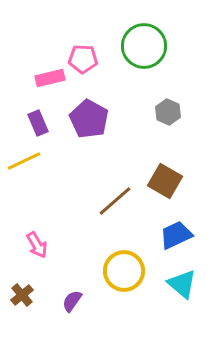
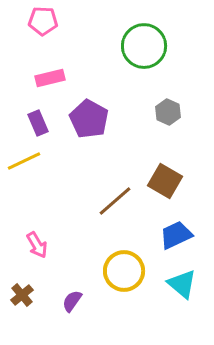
pink pentagon: moved 40 px left, 38 px up
